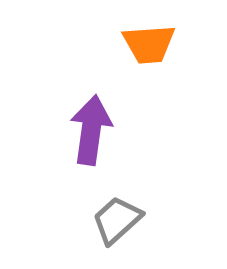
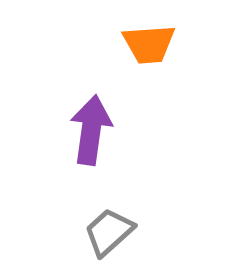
gray trapezoid: moved 8 px left, 12 px down
